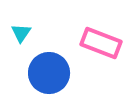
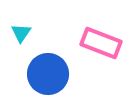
blue circle: moved 1 px left, 1 px down
